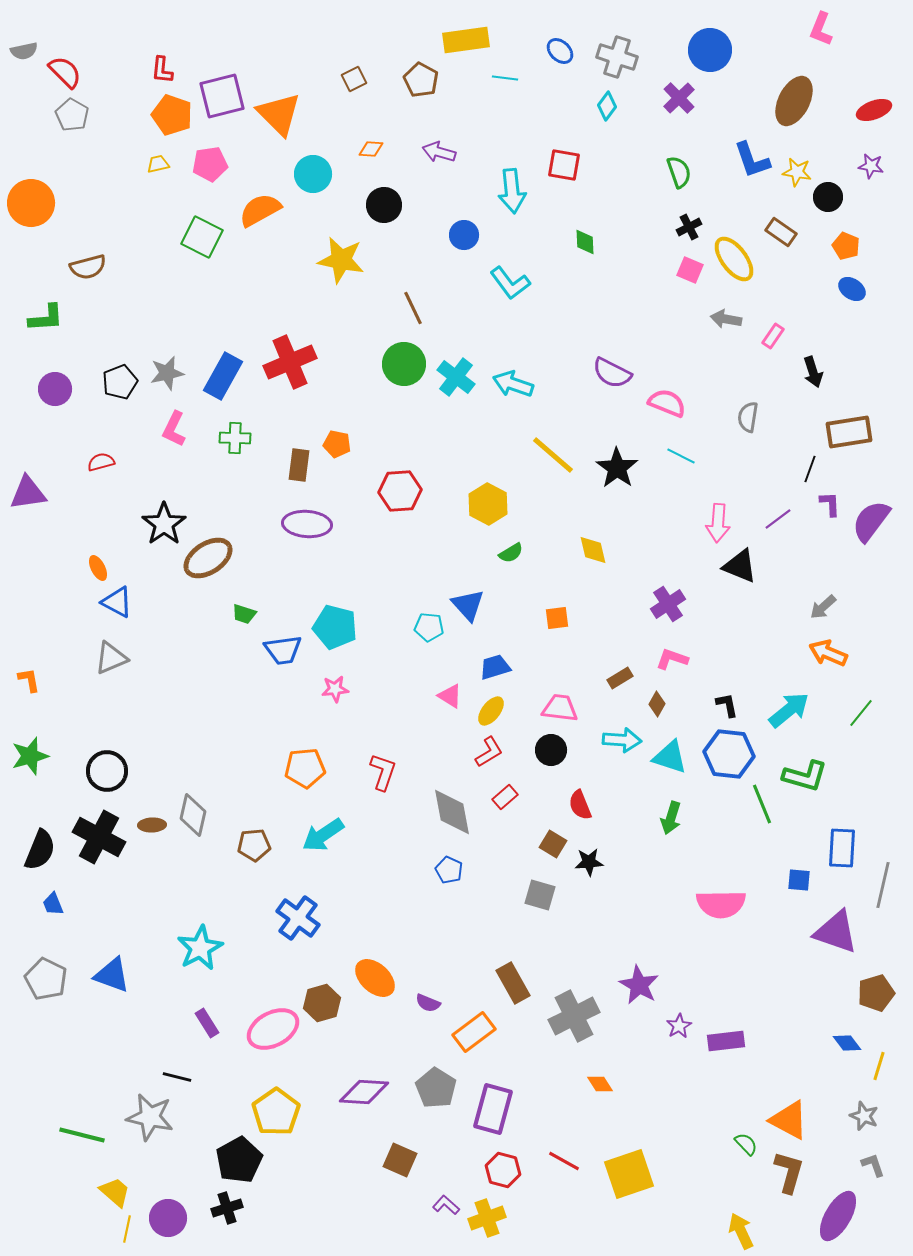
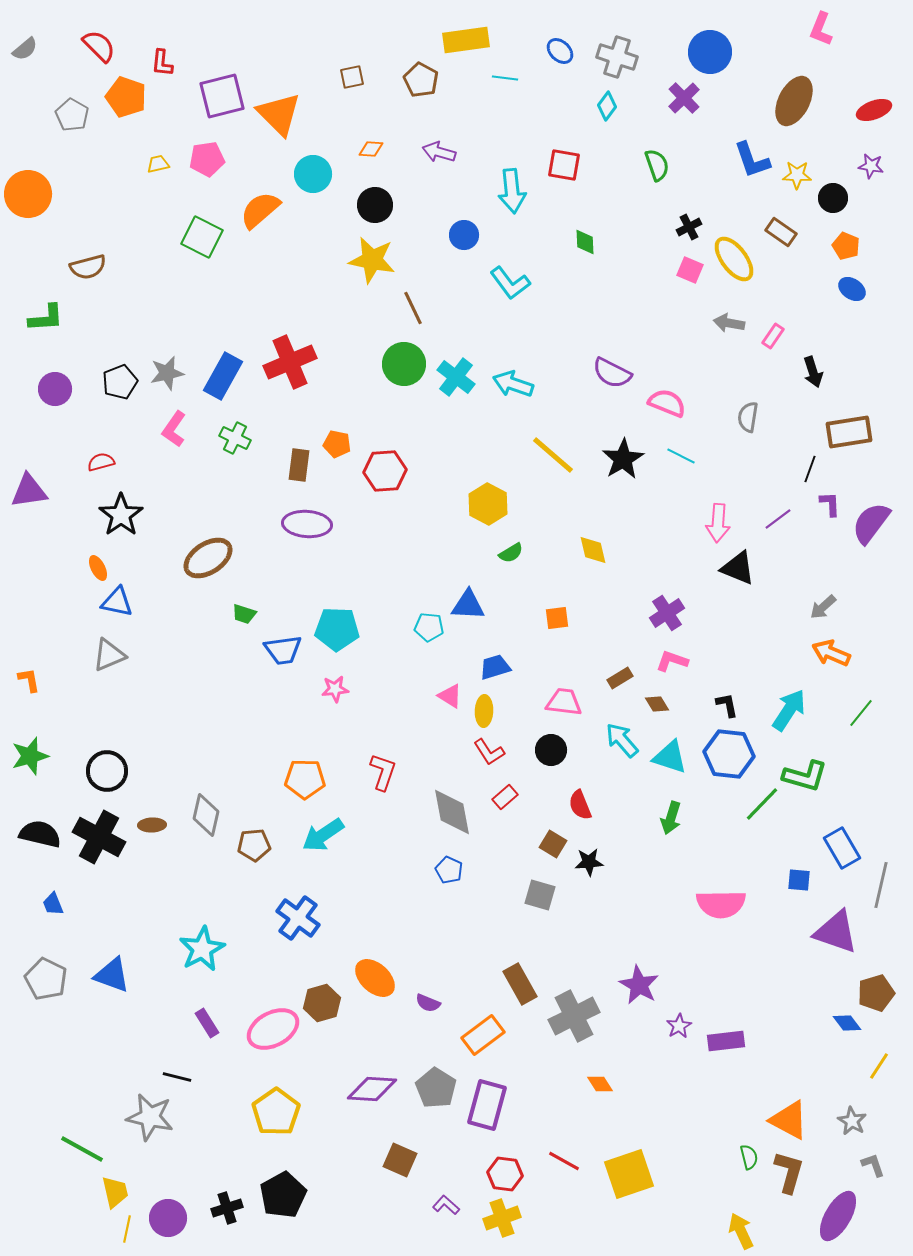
blue circle at (710, 50): moved 2 px down
gray semicircle at (24, 51): moved 1 px right, 2 px up; rotated 28 degrees counterclockwise
red L-shape at (162, 70): moved 7 px up
red semicircle at (65, 72): moved 34 px right, 26 px up
brown square at (354, 79): moved 2 px left, 2 px up; rotated 15 degrees clockwise
purple cross at (679, 98): moved 5 px right
orange pentagon at (172, 115): moved 46 px left, 18 px up
pink pentagon at (210, 164): moved 3 px left, 5 px up
green semicircle at (679, 172): moved 22 px left, 7 px up
yellow star at (797, 172): moved 3 px down; rotated 8 degrees counterclockwise
black circle at (828, 197): moved 5 px right, 1 px down
orange circle at (31, 203): moved 3 px left, 9 px up
black circle at (384, 205): moved 9 px left
orange semicircle at (260, 210): rotated 12 degrees counterclockwise
yellow star at (341, 260): moved 31 px right
gray arrow at (726, 319): moved 3 px right, 4 px down
pink L-shape at (174, 429): rotated 9 degrees clockwise
green cross at (235, 438): rotated 24 degrees clockwise
black star at (617, 468): moved 6 px right, 9 px up; rotated 6 degrees clockwise
red hexagon at (400, 491): moved 15 px left, 20 px up
purple triangle at (28, 493): moved 1 px right, 2 px up
purple semicircle at (871, 521): moved 2 px down
black star at (164, 524): moved 43 px left, 9 px up
black triangle at (740, 566): moved 2 px left, 2 px down
blue triangle at (117, 602): rotated 16 degrees counterclockwise
purple cross at (668, 604): moved 1 px left, 9 px down
blue triangle at (468, 605): rotated 45 degrees counterclockwise
cyan pentagon at (335, 627): moved 2 px right, 2 px down; rotated 12 degrees counterclockwise
orange arrow at (828, 653): moved 3 px right
gray triangle at (111, 658): moved 2 px left, 3 px up
pink L-shape at (672, 659): moved 2 px down
brown diamond at (657, 704): rotated 60 degrees counterclockwise
pink trapezoid at (560, 708): moved 4 px right, 6 px up
cyan arrow at (789, 710): rotated 18 degrees counterclockwise
yellow ellipse at (491, 711): moved 7 px left; rotated 36 degrees counterclockwise
cyan arrow at (622, 740): rotated 135 degrees counterclockwise
red L-shape at (489, 752): rotated 88 degrees clockwise
orange pentagon at (305, 768): moved 11 px down; rotated 6 degrees clockwise
green line at (762, 804): rotated 66 degrees clockwise
gray diamond at (193, 815): moved 13 px right
blue rectangle at (842, 848): rotated 33 degrees counterclockwise
black semicircle at (40, 850): moved 16 px up; rotated 99 degrees counterclockwise
gray line at (883, 885): moved 2 px left
cyan star at (200, 948): moved 2 px right, 1 px down
brown rectangle at (513, 983): moved 7 px right, 1 px down
orange rectangle at (474, 1032): moved 9 px right, 3 px down
blue diamond at (847, 1043): moved 20 px up
yellow line at (879, 1066): rotated 16 degrees clockwise
purple diamond at (364, 1092): moved 8 px right, 3 px up
purple rectangle at (493, 1109): moved 6 px left, 4 px up
gray star at (864, 1116): moved 12 px left, 5 px down; rotated 8 degrees clockwise
green line at (82, 1135): moved 14 px down; rotated 15 degrees clockwise
green semicircle at (746, 1144): moved 3 px right, 13 px down; rotated 30 degrees clockwise
black pentagon at (239, 1160): moved 44 px right, 35 px down
red hexagon at (503, 1170): moved 2 px right, 4 px down; rotated 8 degrees counterclockwise
yellow trapezoid at (115, 1192): rotated 36 degrees clockwise
yellow cross at (487, 1218): moved 15 px right
